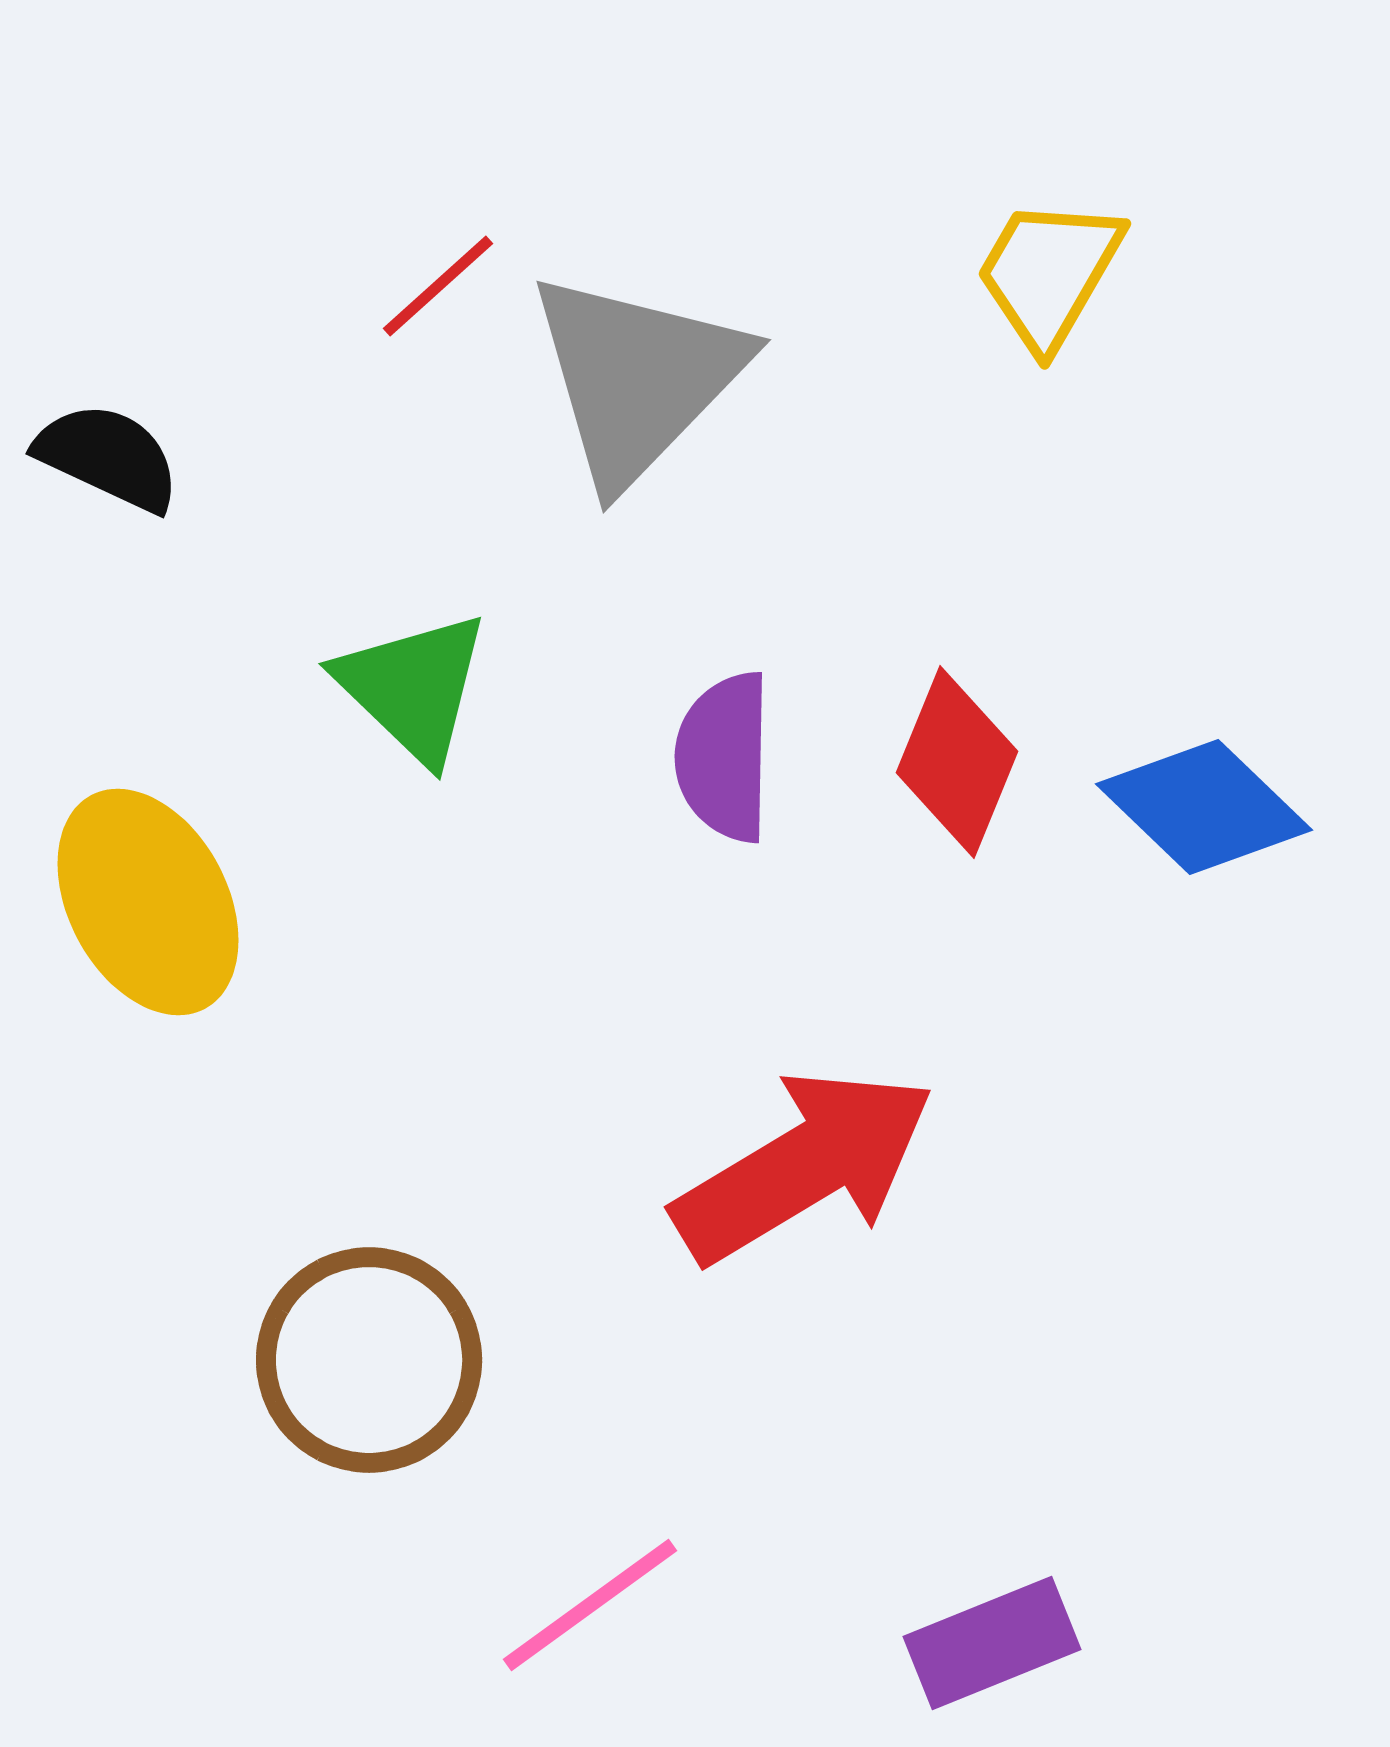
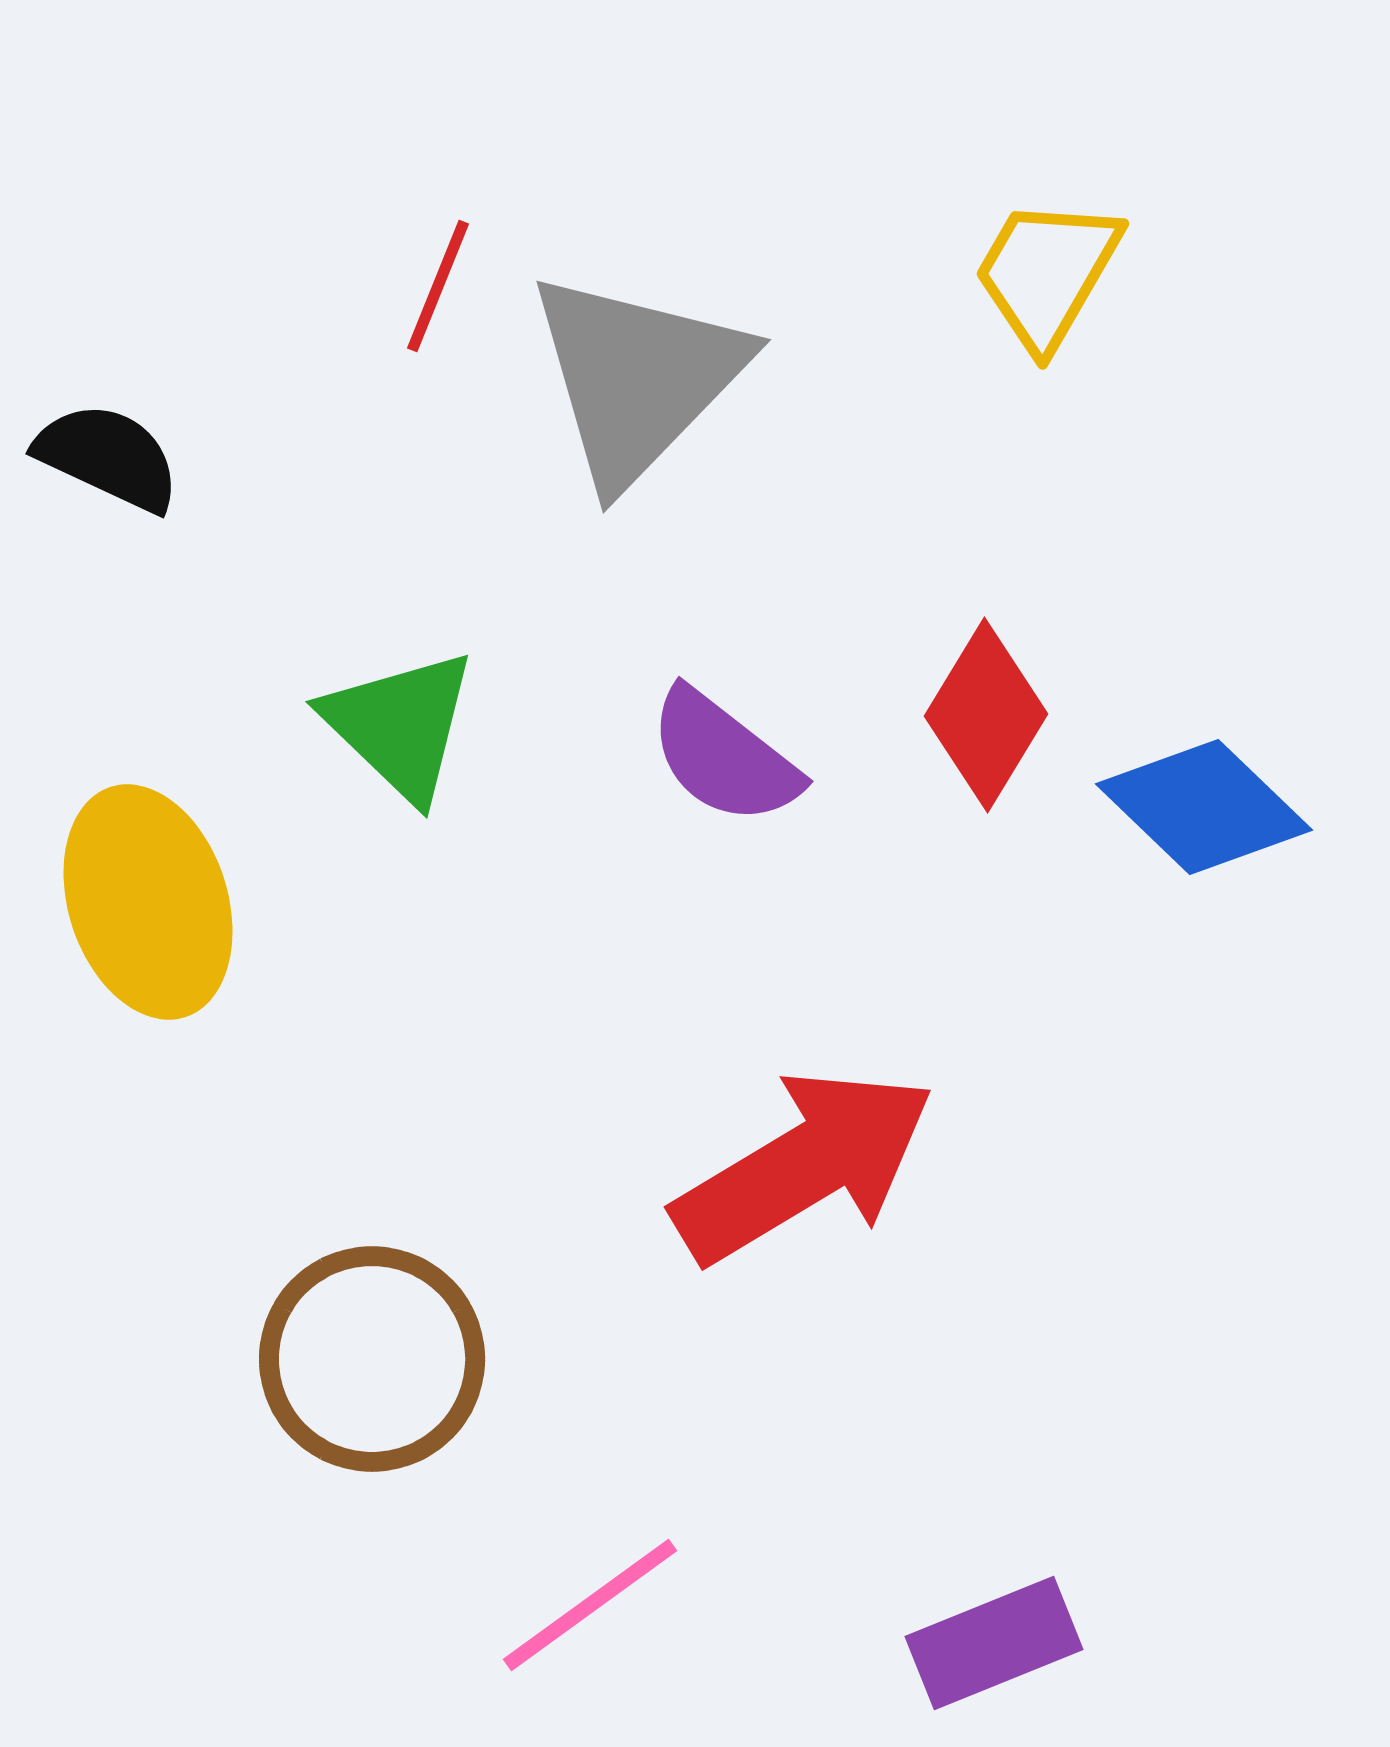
yellow trapezoid: moved 2 px left
red line: rotated 26 degrees counterclockwise
green triangle: moved 13 px left, 38 px down
purple semicircle: rotated 53 degrees counterclockwise
red diamond: moved 29 px right, 47 px up; rotated 9 degrees clockwise
yellow ellipse: rotated 10 degrees clockwise
brown circle: moved 3 px right, 1 px up
purple rectangle: moved 2 px right
